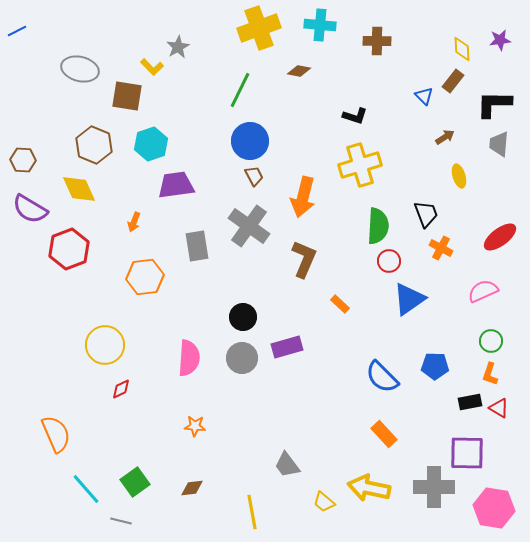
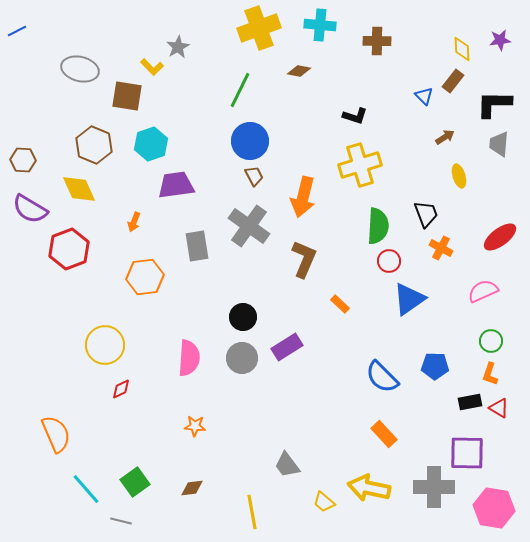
purple rectangle at (287, 347): rotated 16 degrees counterclockwise
